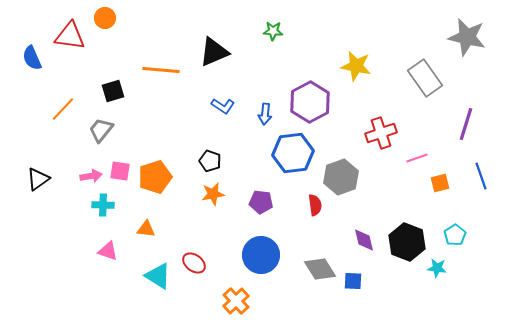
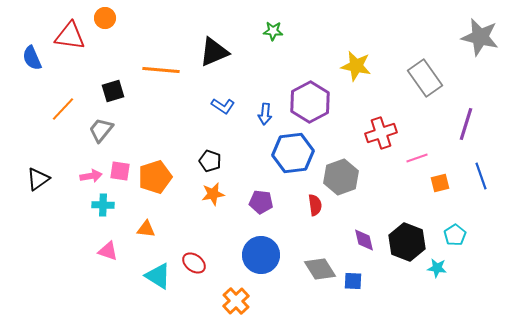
gray star at (467, 37): moved 13 px right
